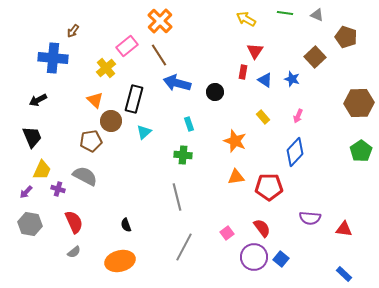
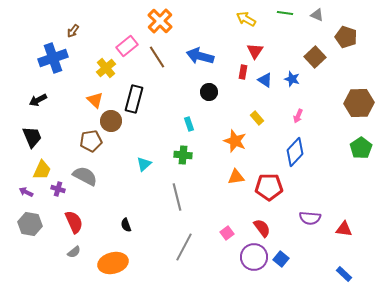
brown line at (159, 55): moved 2 px left, 2 px down
blue cross at (53, 58): rotated 24 degrees counterclockwise
blue arrow at (177, 83): moved 23 px right, 27 px up
black circle at (215, 92): moved 6 px left
yellow rectangle at (263, 117): moved 6 px left, 1 px down
cyan triangle at (144, 132): moved 32 px down
green pentagon at (361, 151): moved 3 px up
purple arrow at (26, 192): rotated 72 degrees clockwise
orange ellipse at (120, 261): moved 7 px left, 2 px down
